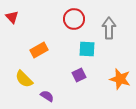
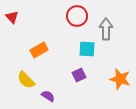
red circle: moved 3 px right, 3 px up
gray arrow: moved 3 px left, 1 px down
yellow semicircle: moved 2 px right, 1 px down
purple semicircle: moved 1 px right
